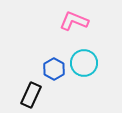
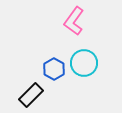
pink L-shape: rotated 76 degrees counterclockwise
black rectangle: rotated 20 degrees clockwise
